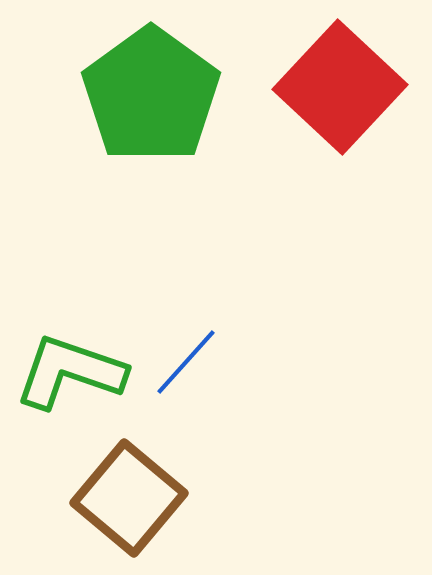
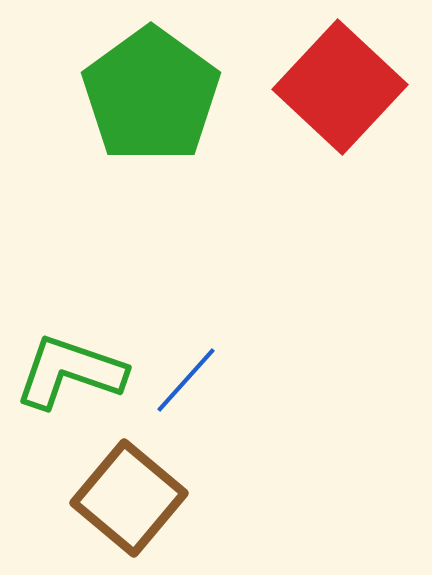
blue line: moved 18 px down
